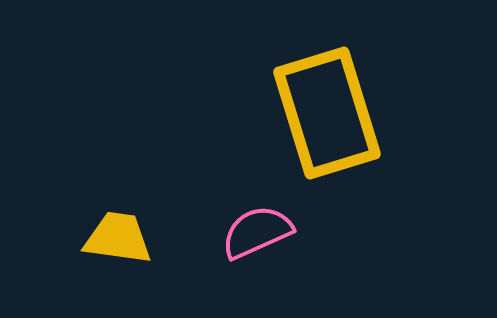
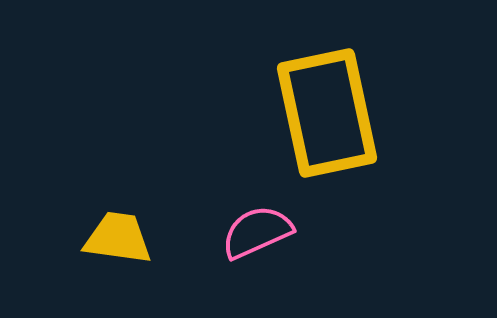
yellow rectangle: rotated 5 degrees clockwise
